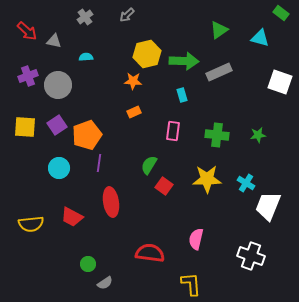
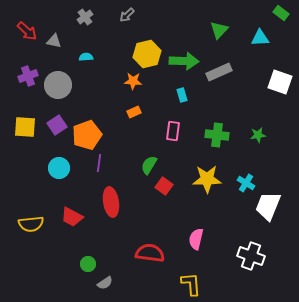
green triangle: rotated 12 degrees counterclockwise
cyan triangle: rotated 18 degrees counterclockwise
